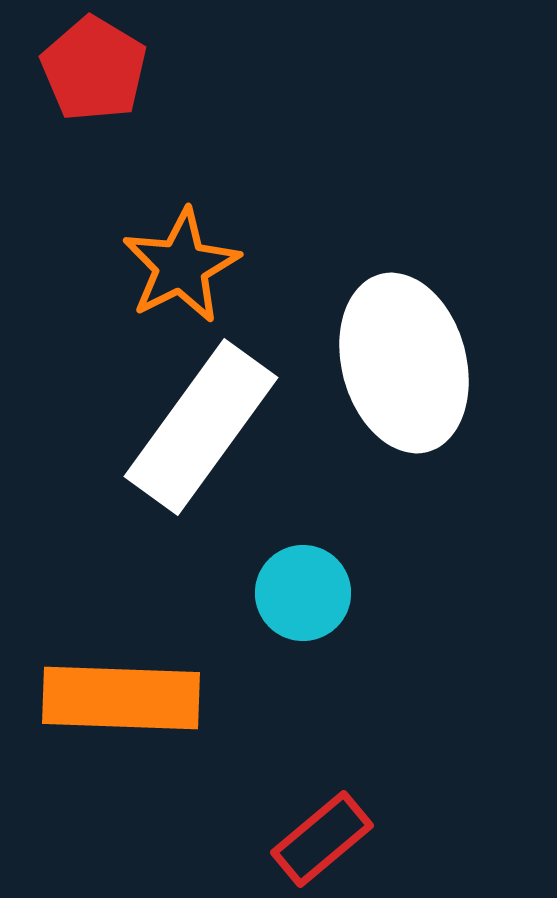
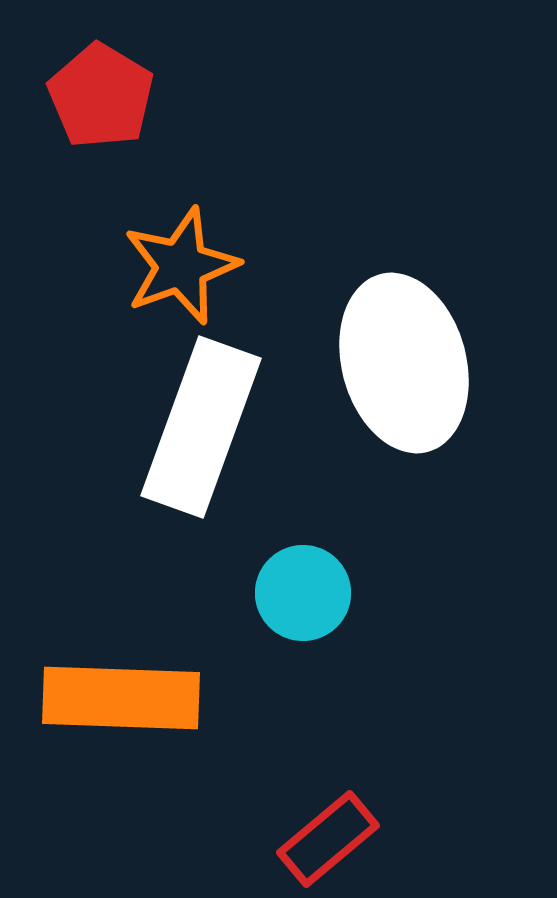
red pentagon: moved 7 px right, 27 px down
orange star: rotated 7 degrees clockwise
white rectangle: rotated 16 degrees counterclockwise
red rectangle: moved 6 px right
